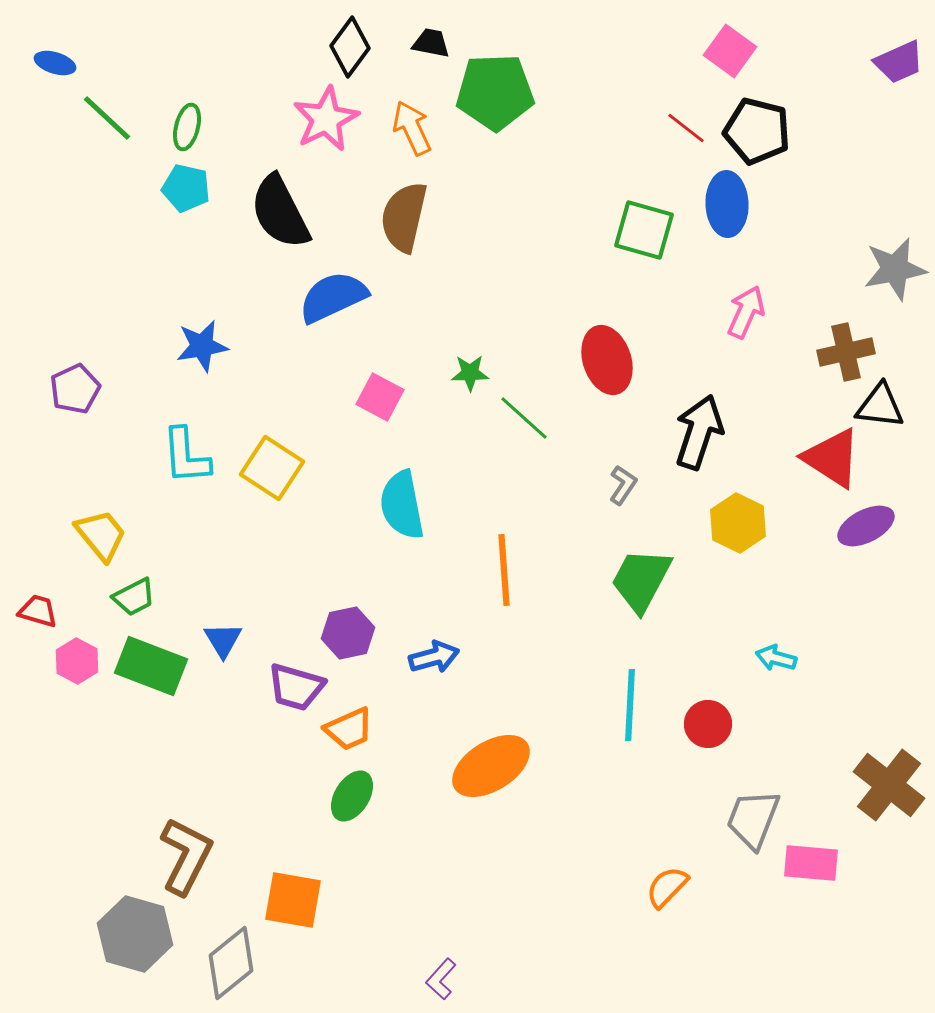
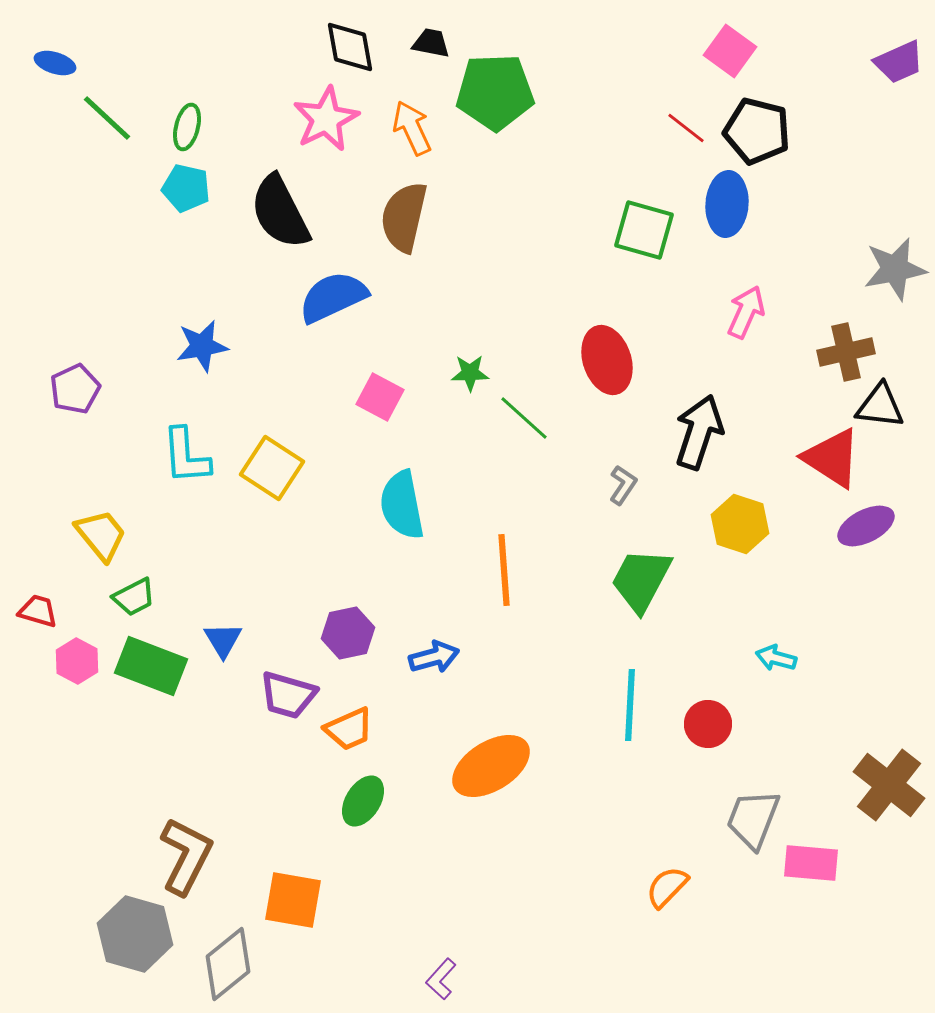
black diamond at (350, 47): rotated 46 degrees counterclockwise
blue ellipse at (727, 204): rotated 6 degrees clockwise
yellow hexagon at (738, 523): moved 2 px right, 1 px down; rotated 8 degrees counterclockwise
purple trapezoid at (296, 687): moved 8 px left, 8 px down
green ellipse at (352, 796): moved 11 px right, 5 px down
gray diamond at (231, 963): moved 3 px left, 1 px down
